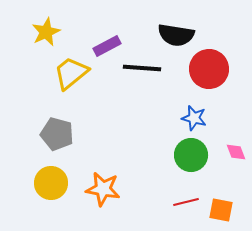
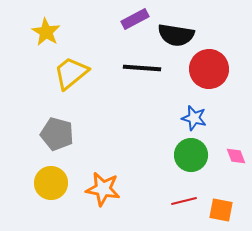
yellow star: rotated 16 degrees counterclockwise
purple rectangle: moved 28 px right, 27 px up
pink diamond: moved 4 px down
red line: moved 2 px left, 1 px up
